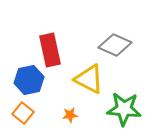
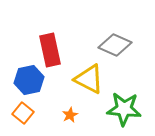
orange star: rotated 21 degrees counterclockwise
